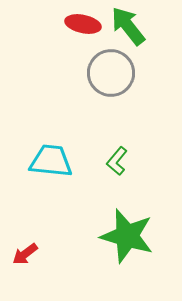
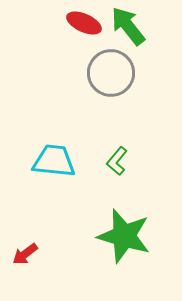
red ellipse: moved 1 px right, 1 px up; rotated 12 degrees clockwise
cyan trapezoid: moved 3 px right
green star: moved 3 px left
